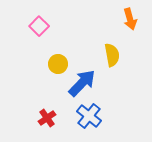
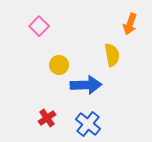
orange arrow: moved 5 px down; rotated 35 degrees clockwise
yellow circle: moved 1 px right, 1 px down
blue arrow: moved 4 px right, 2 px down; rotated 44 degrees clockwise
blue cross: moved 1 px left, 8 px down
